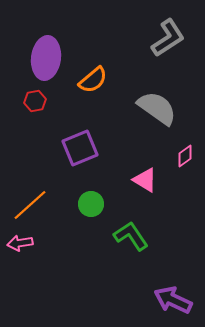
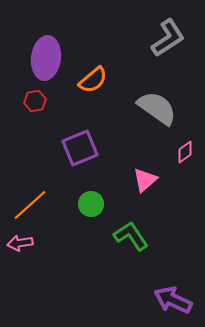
pink diamond: moved 4 px up
pink triangle: rotated 48 degrees clockwise
